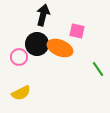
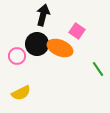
pink square: rotated 21 degrees clockwise
pink circle: moved 2 px left, 1 px up
